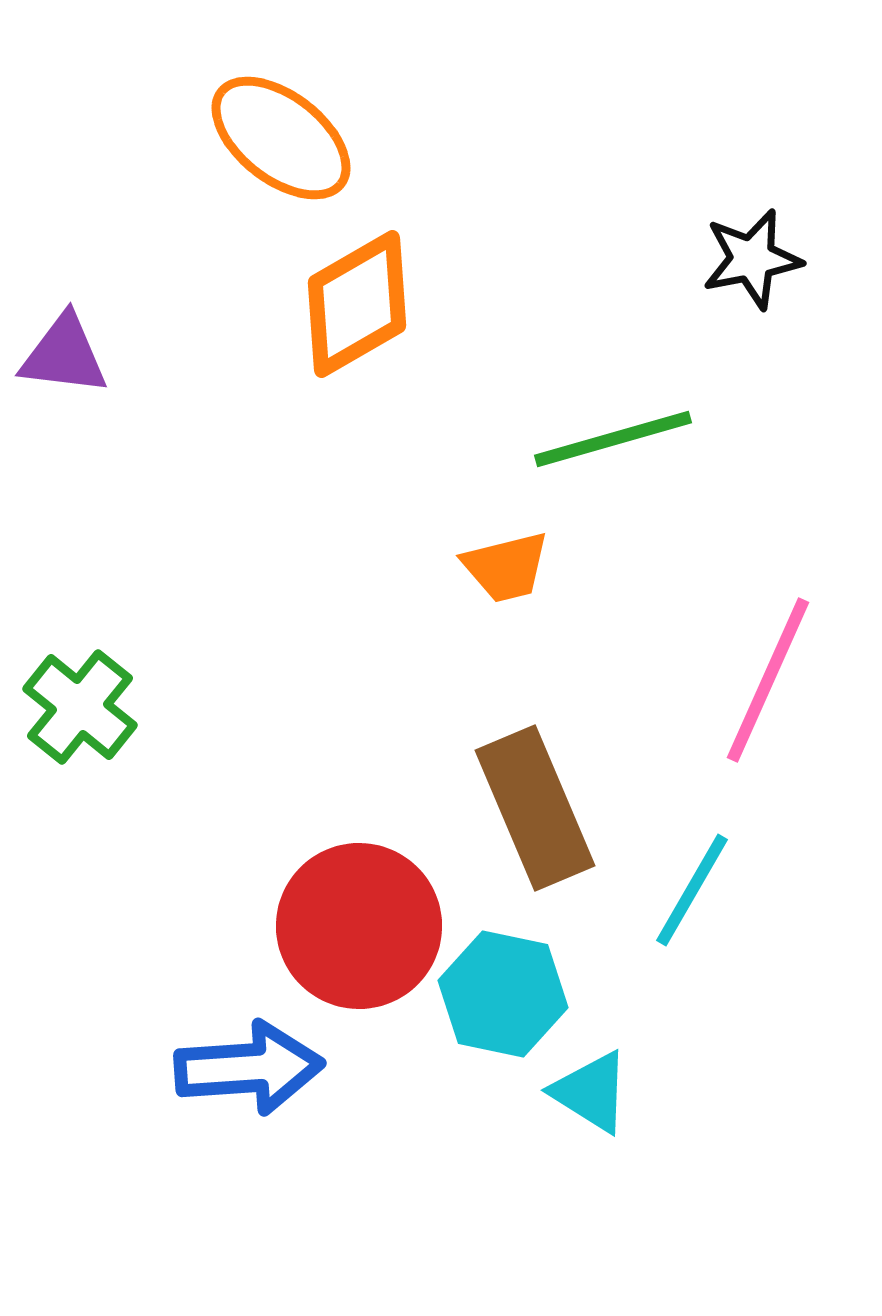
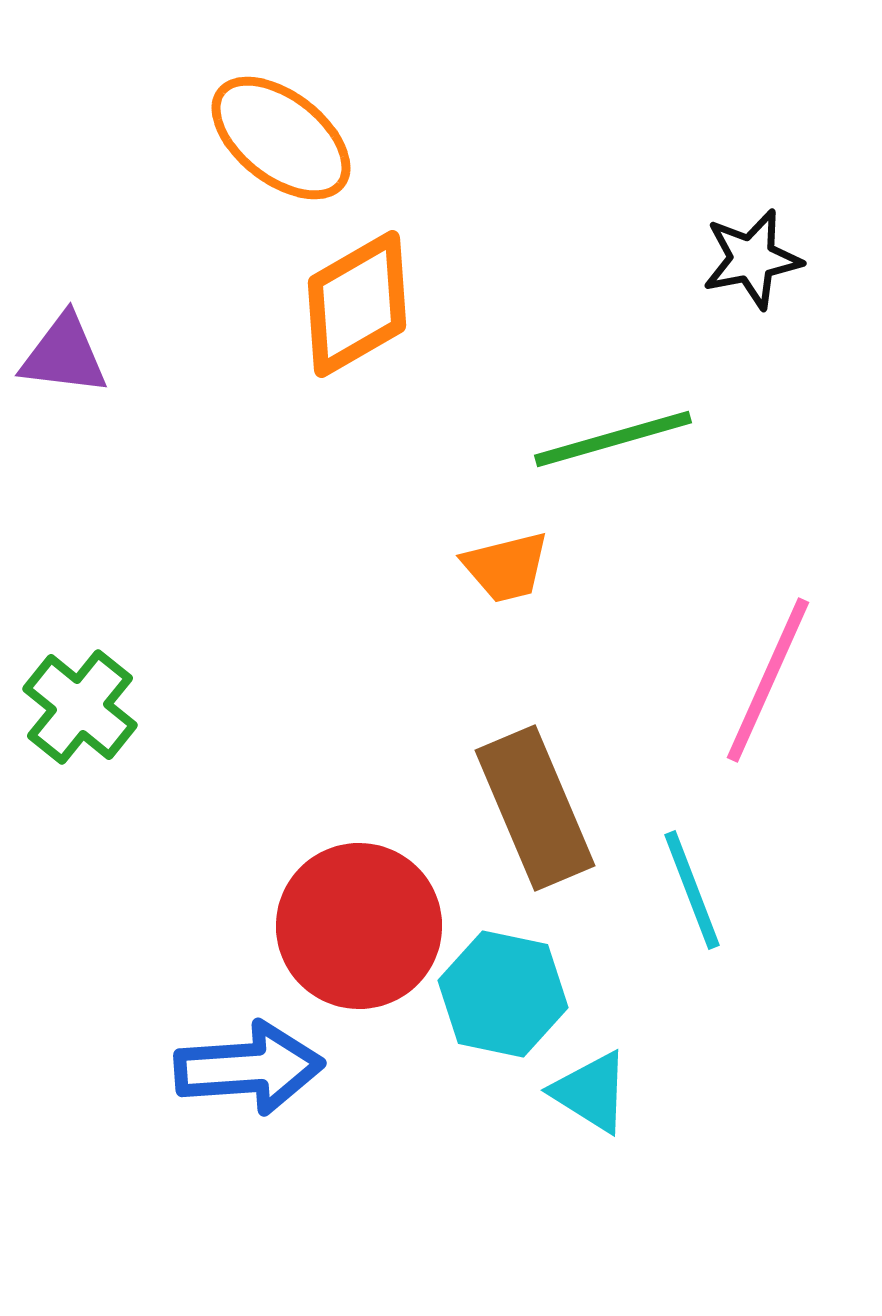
cyan line: rotated 51 degrees counterclockwise
